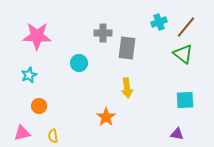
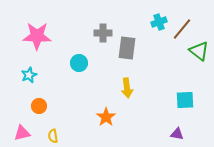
brown line: moved 4 px left, 2 px down
green triangle: moved 16 px right, 3 px up
